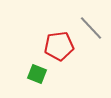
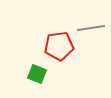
gray line: rotated 56 degrees counterclockwise
